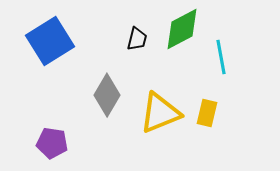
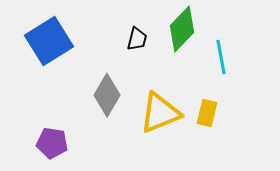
green diamond: rotated 18 degrees counterclockwise
blue square: moved 1 px left
